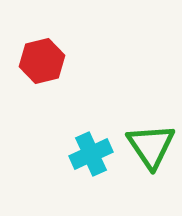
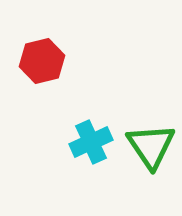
cyan cross: moved 12 px up
